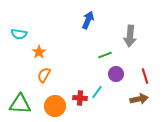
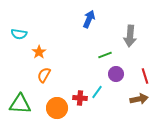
blue arrow: moved 1 px right, 1 px up
orange circle: moved 2 px right, 2 px down
